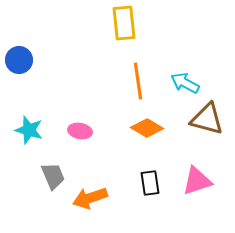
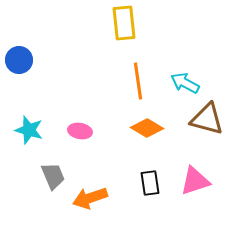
pink triangle: moved 2 px left
